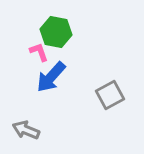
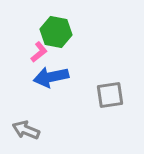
pink L-shape: rotated 70 degrees clockwise
blue arrow: rotated 36 degrees clockwise
gray square: rotated 20 degrees clockwise
